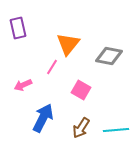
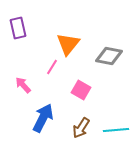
pink arrow: rotated 72 degrees clockwise
